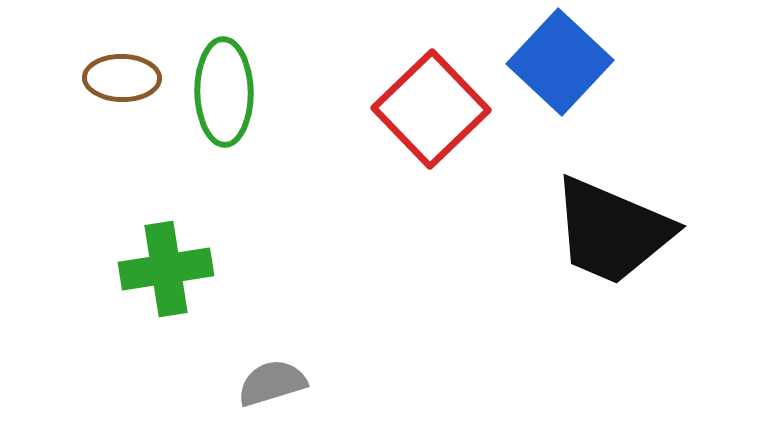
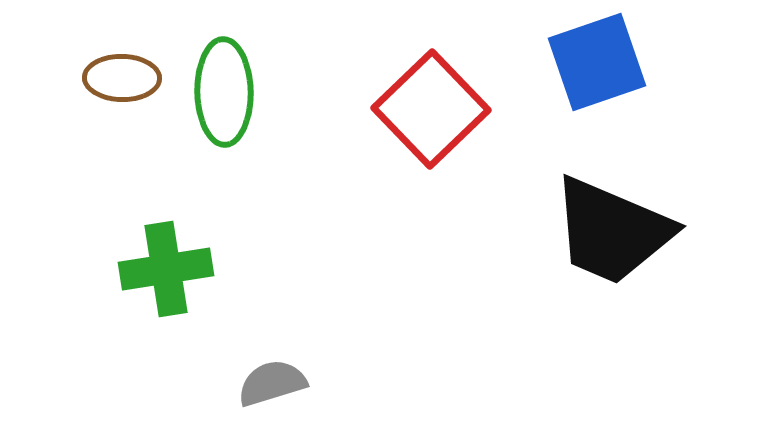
blue square: moved 37 px right; rotated 28 degrees clockwise
